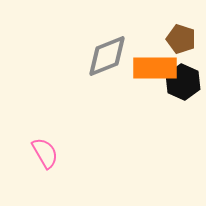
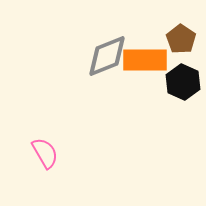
brown pentagon: rotated 16 degrees clockwise
orange rectangle: moved 10 px left, 8 px up
